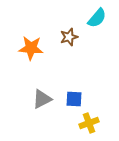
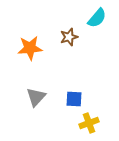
orange star: moved 1 px left; rotated 10 degrees counterclockwise
gray triangle: moved 6 px left, 2 px up; rotated 20 degrees counterclockwise
